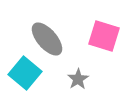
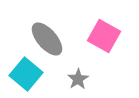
pink square: rotated 12 degrees clockwise
cyan square: moved 1 px right, 1 px down
